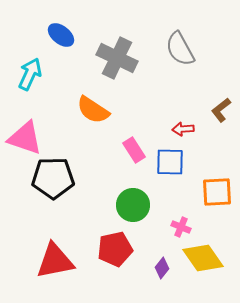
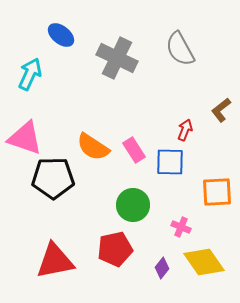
orange semicircle: moved 37 px down
red arrow: moved 2 px right, 1 px down; rotated 115 degrees clockwise
yellow diamond: moved 1 px right, 4 px down
